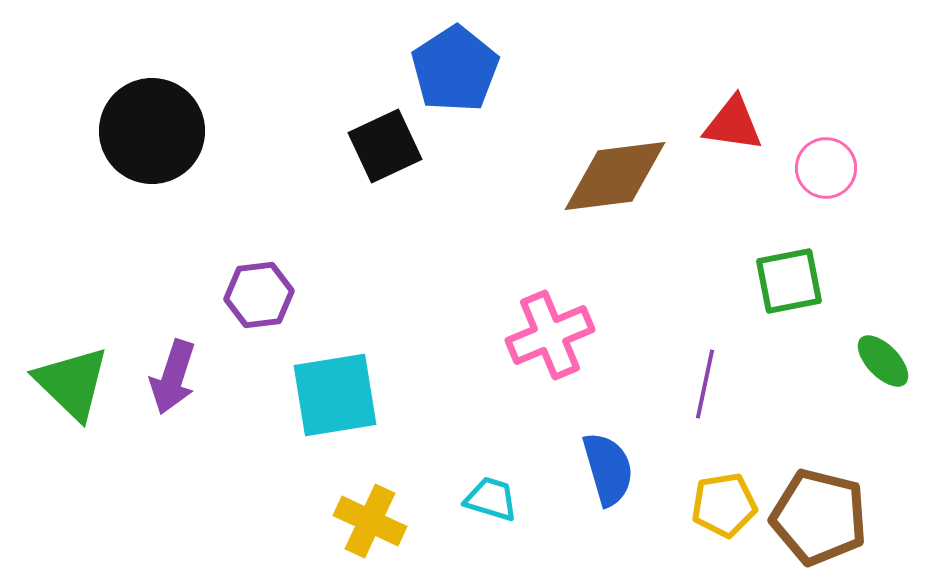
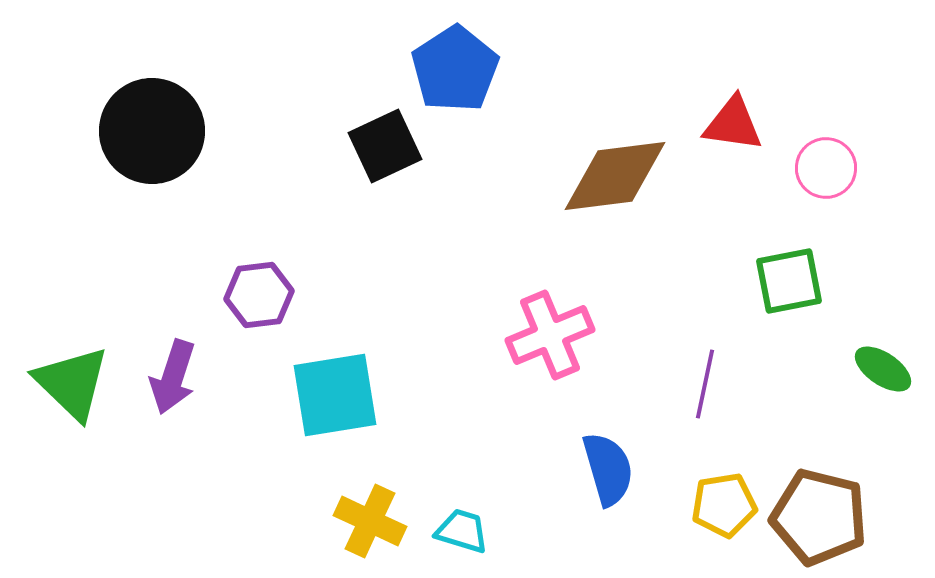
green ellipse: moved 8 px down; rotated 12 degrees counterclockwise
cyan trapezoid: moved 29 px left, 32 px down
